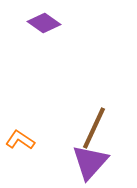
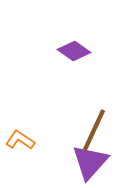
purple diamond: moved 30 px right, 28 px down
brown line: moved 2 px down
